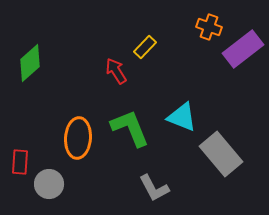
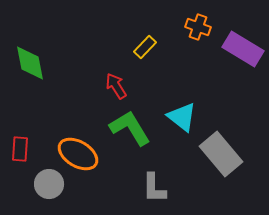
orange cross: moved 11 px left
purple rectangle: rotated 69 degrees clockwise
green diamond: rotated 60 degrees counterclockwise
red arrow: moved 15 px down
cyan triangle: rotated 16 degrees clockwise
green L-shape: rotated 9 degrees counterclockwise
orange ellipse: moved 16 px down; rotated 63 degrees counterclockwise
red rectangle: moved 13 px up
gray L-shape: rotated 28 degrees clockwise
